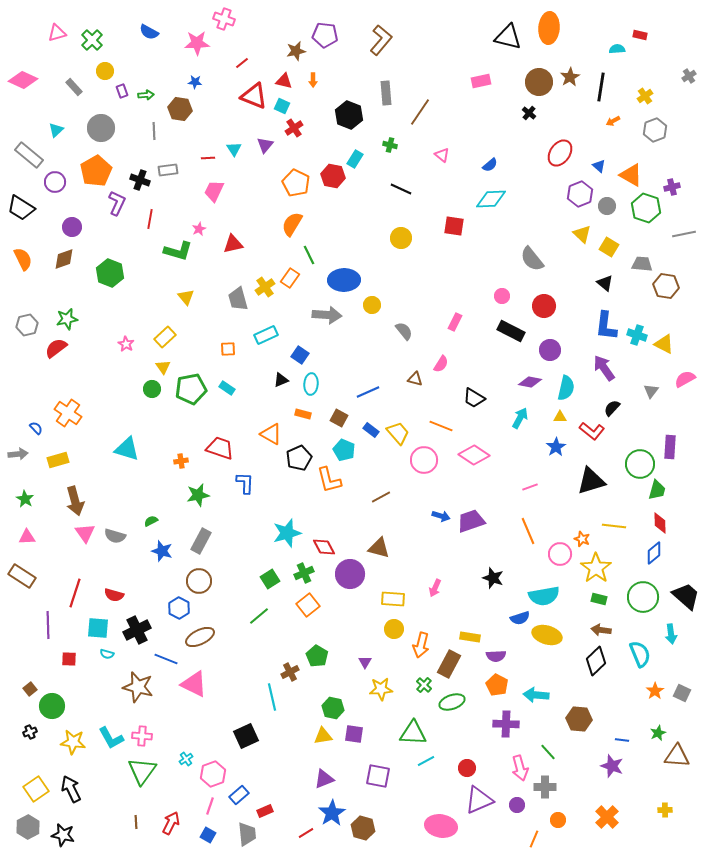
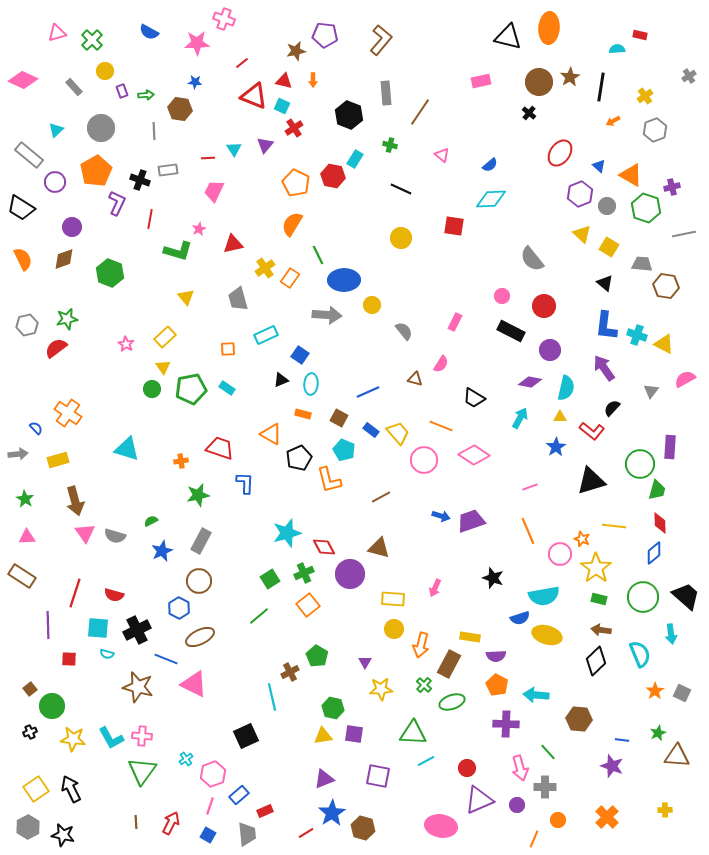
green line at (309, 255): moved 9 px right
yellow cross at (265, 287): moved 19 px up
blue star at (162, 551): rotated 30 degrees clockwise
yellow star at (73, 742): moved 3 px up
